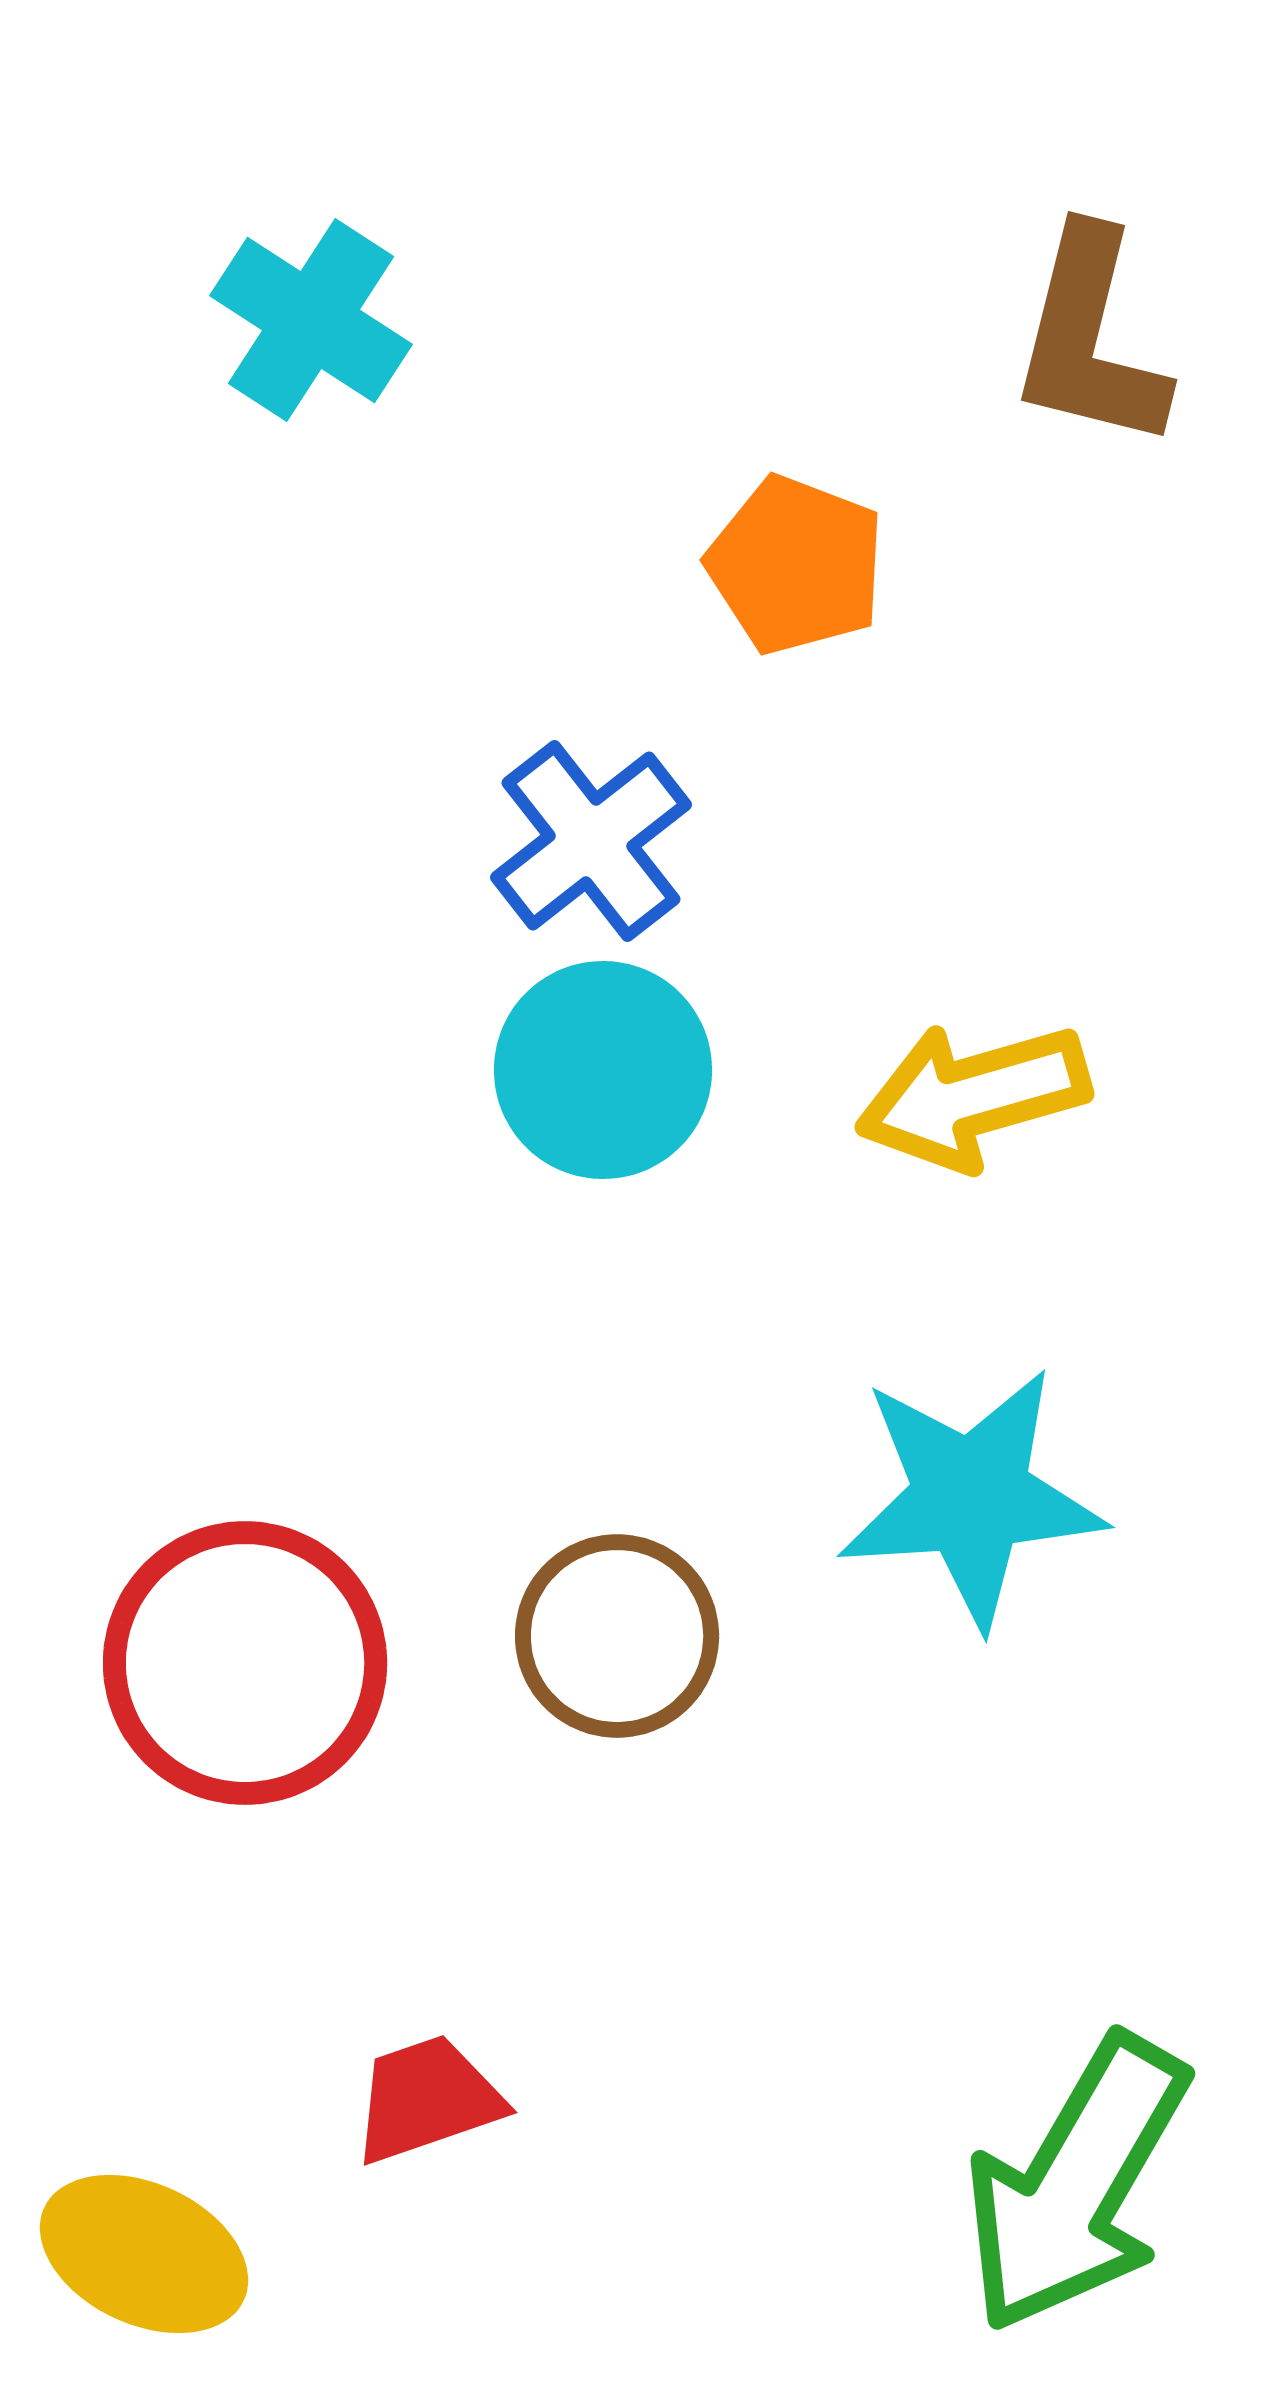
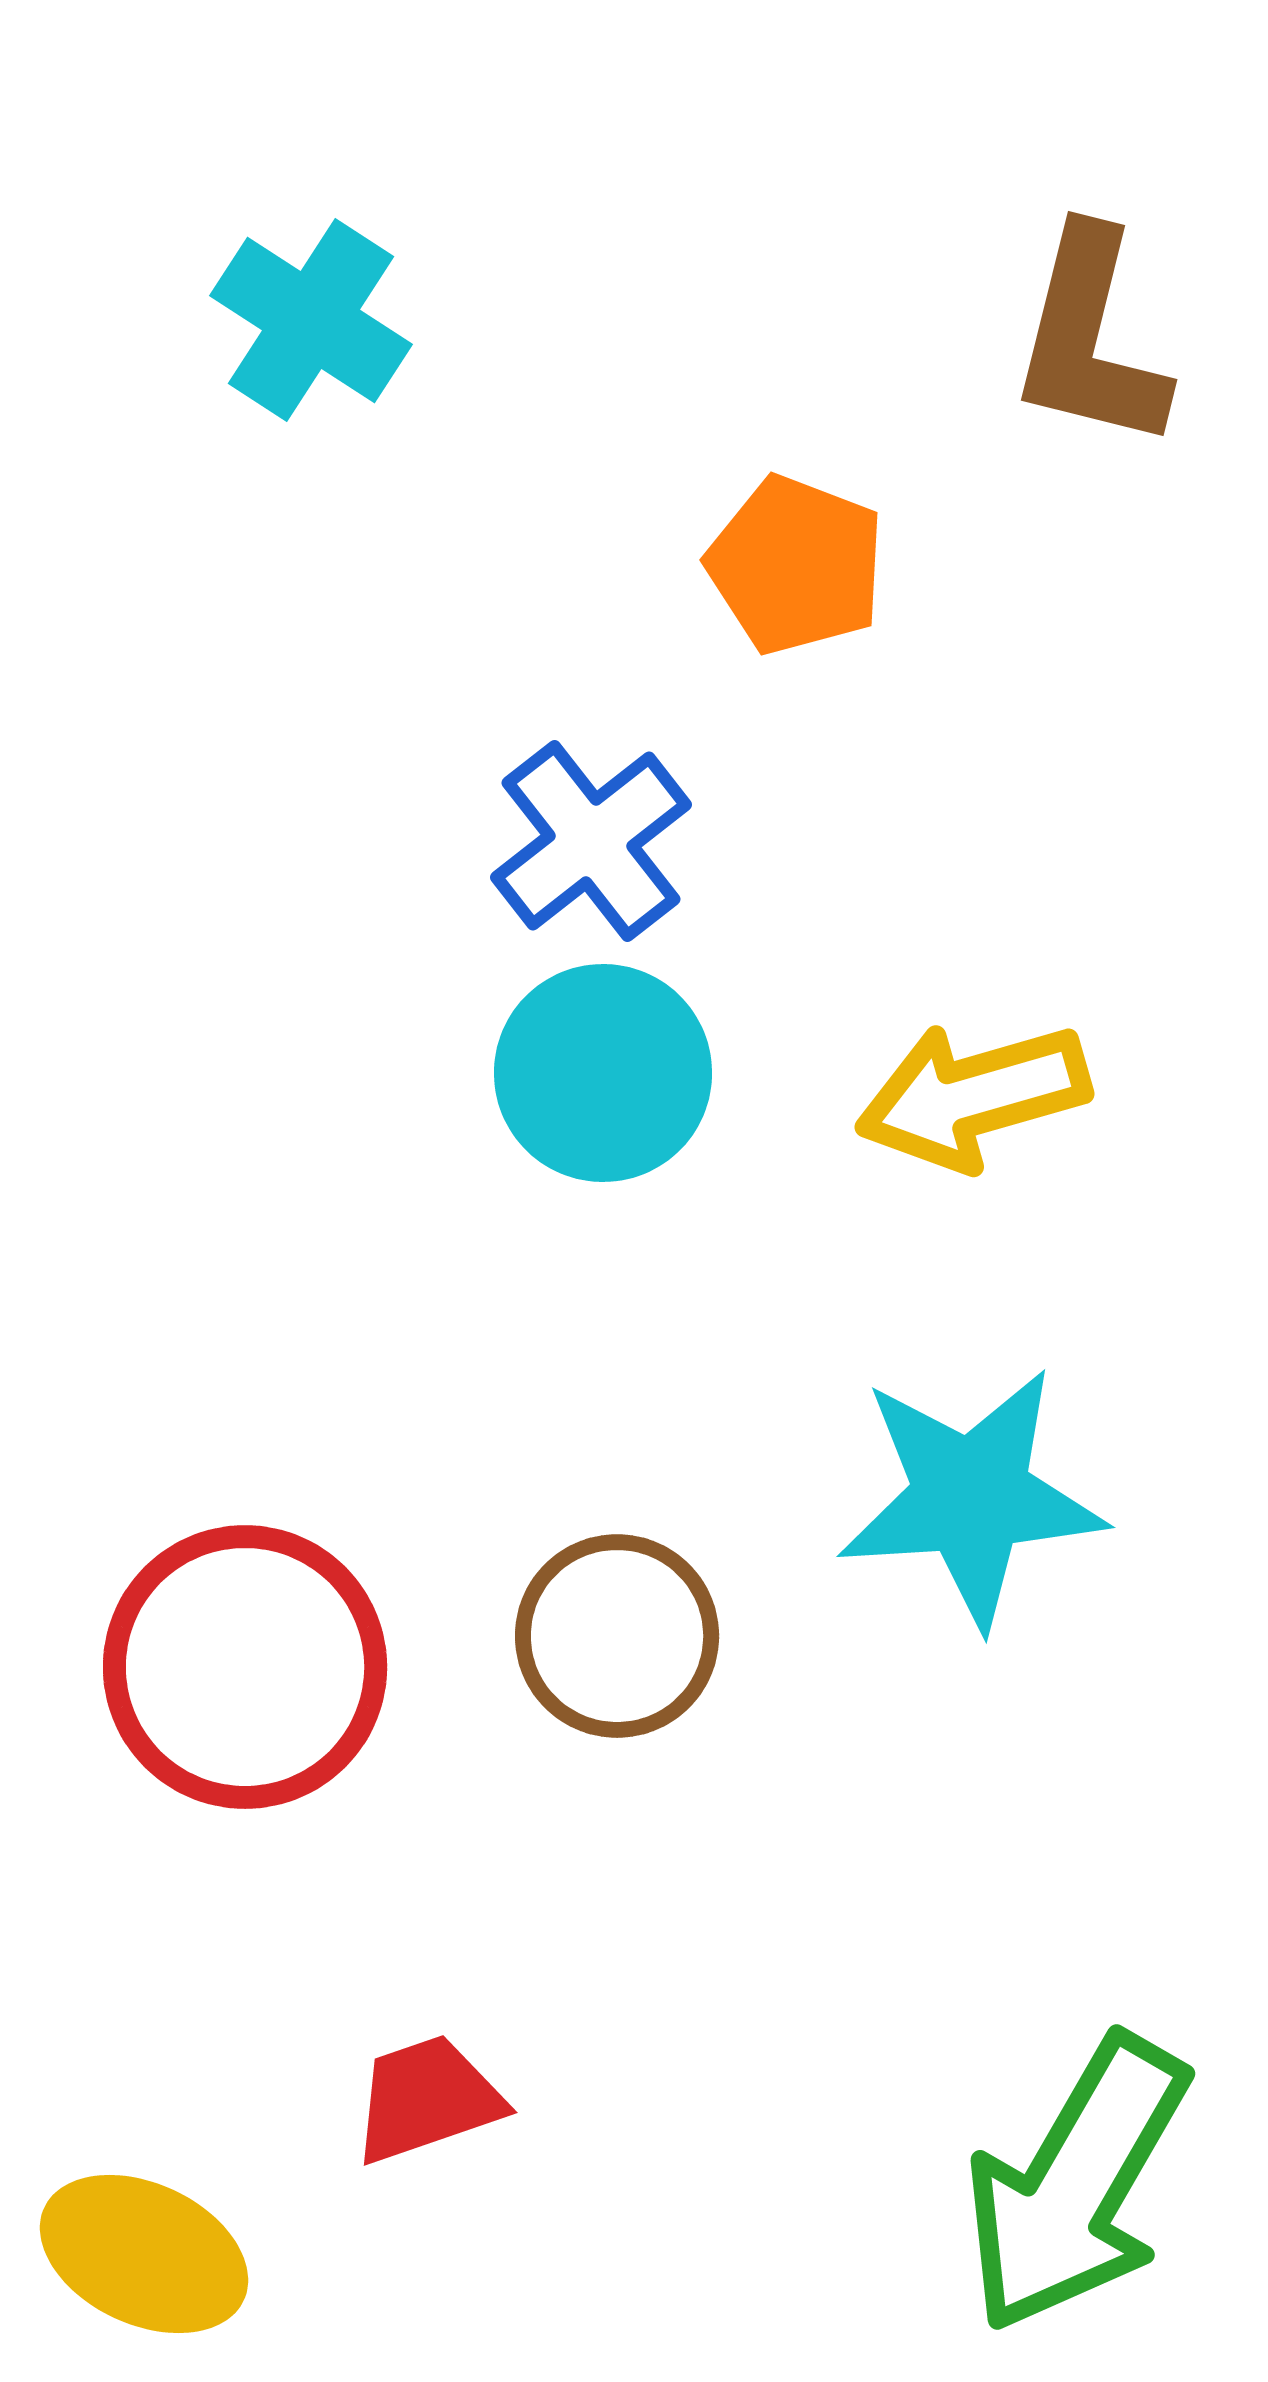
cyan circle: moved 3 px down
red circle: moved 4 px down
